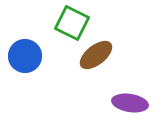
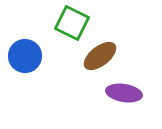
brown ellipse: moved 4 px right, 1 px down
purple ellipse: moved 6 px left, 10 px up
